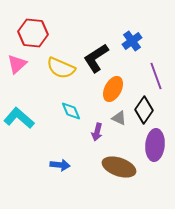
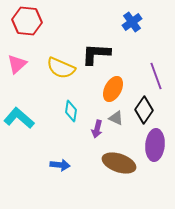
red hexagon: moved 6 px left, 12 px up
blue cross: moved 19 px up
black L-shape: moved 4 px up; rotated 36 degrees clockwise
cyan diamond: rotated 30 degrees clockwise
gray triangle: moved 3 px left
purple arrow: moved 3 px up
brown ellipse: moved 4 px up
